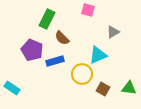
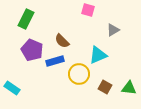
green rectangle: moved 21 px left
gray triangle: moved 2 px up
brown semicircle: moved 3 px down
yellow circle: moved 3 px left
brown square: moved 2 px right, 2 px up
